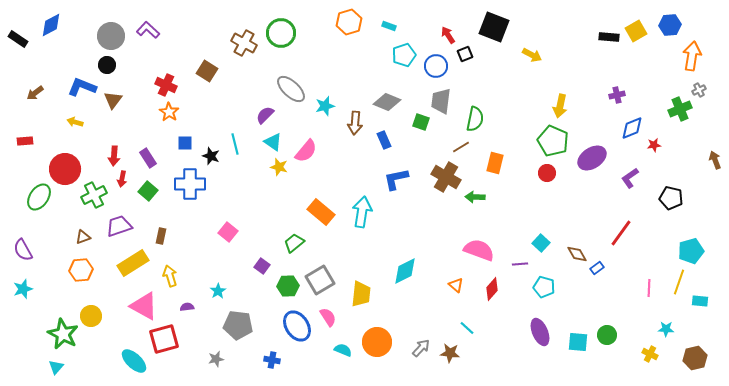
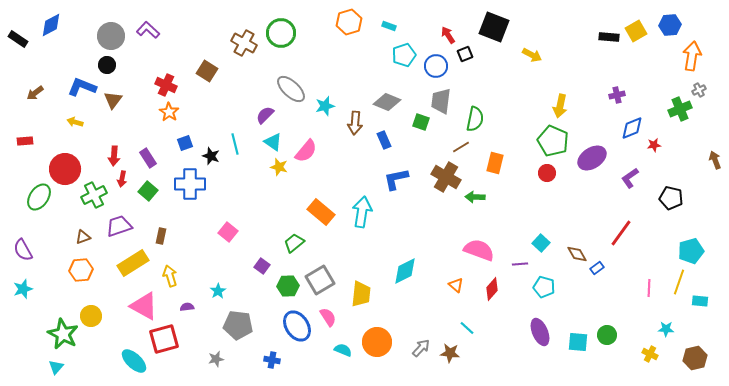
blue square at (185, 143): rotated 21 degrees counterclockwise
